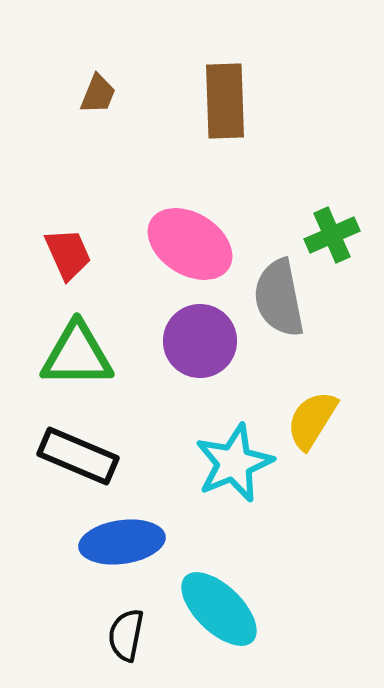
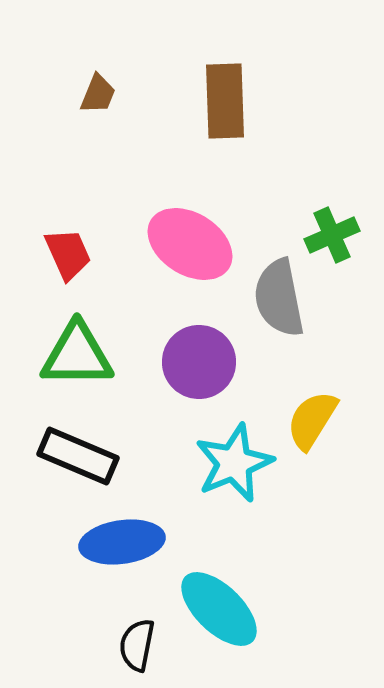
purple circle: moved 1 px left, 21 px down
black semicircle: moved 11 px right, 10 px down
